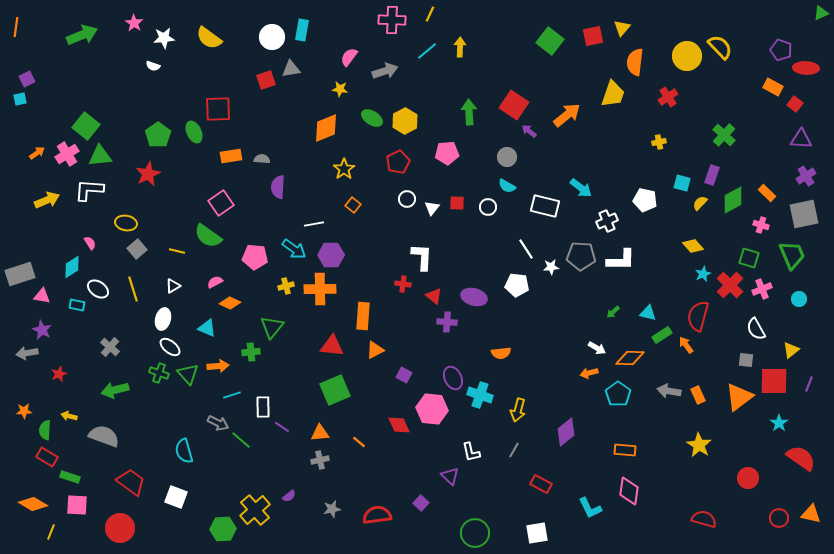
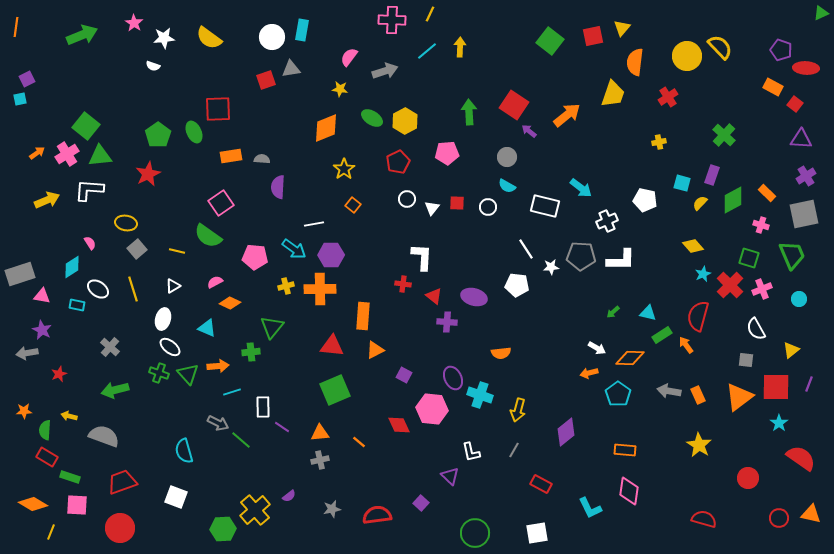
red square at (774, 381): moved 2 px right, 6 px down
cyan line at (232, 395): moved 3 px up
red trapezoid at (131, 482): moved 9 px left; rotated 56 degrees counterclockwise
